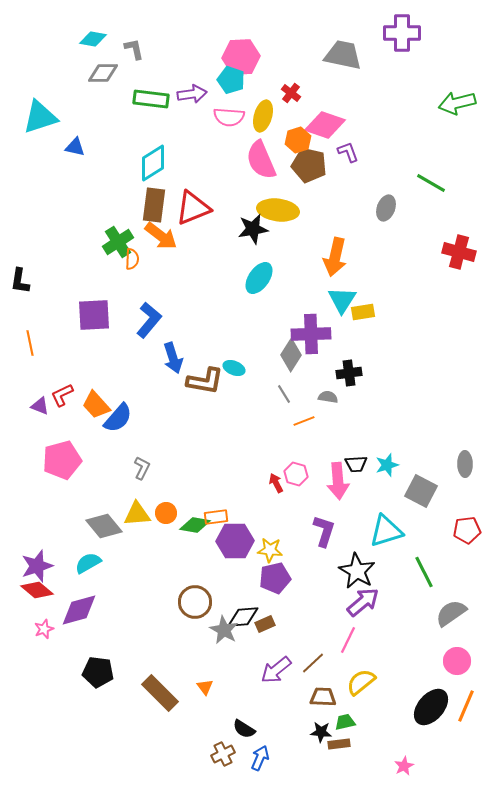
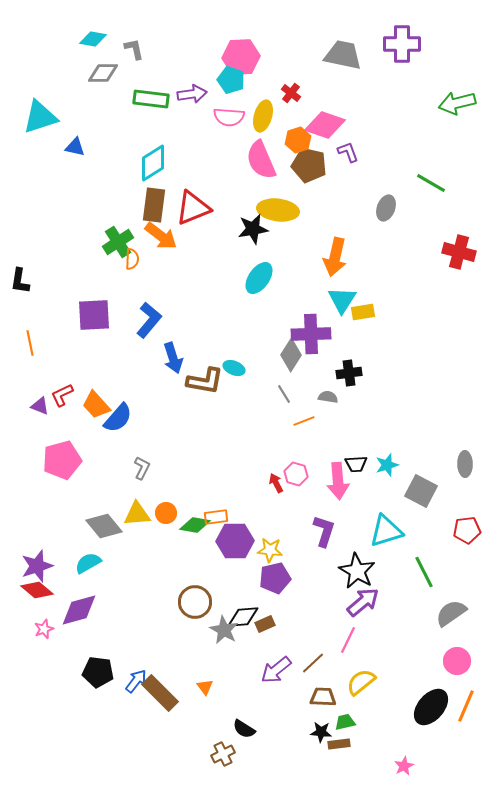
purple cross at (402, 33): moved 11 px down
blue arrow at (260, 758): moved 124 px left, 77 px up; rotated 15 degrees clockwise
